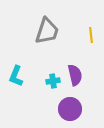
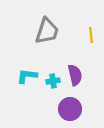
cyan L-shape: moved 11 px right; rotated 75 degrees clockwise
